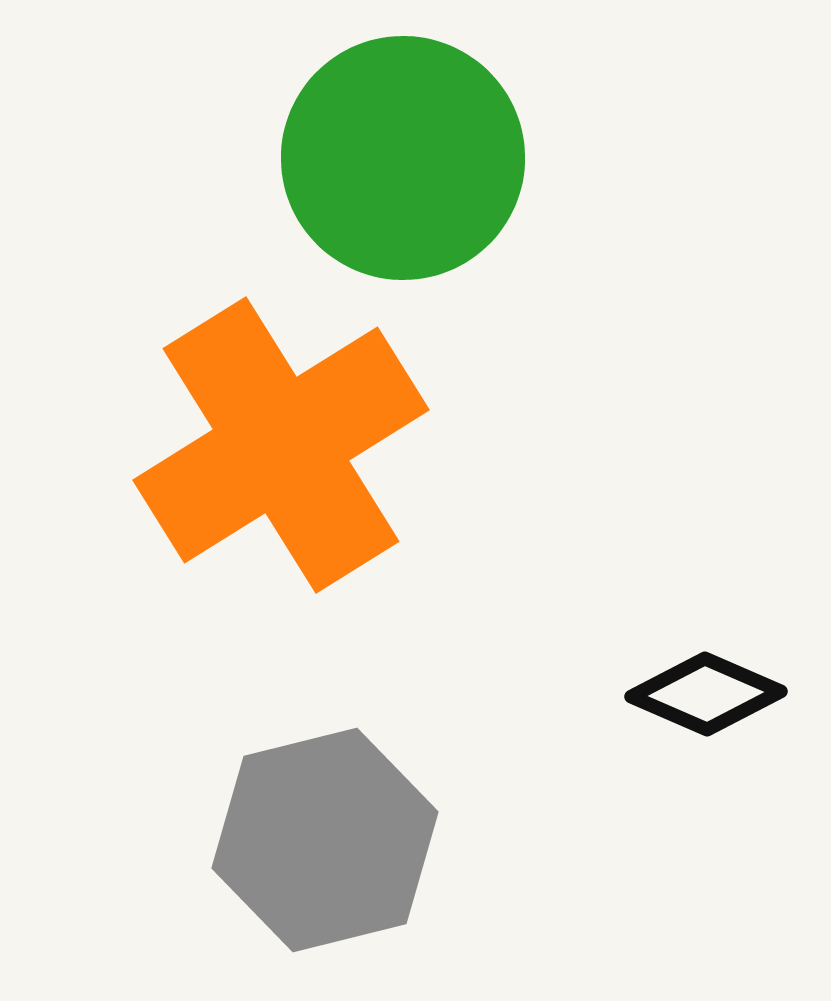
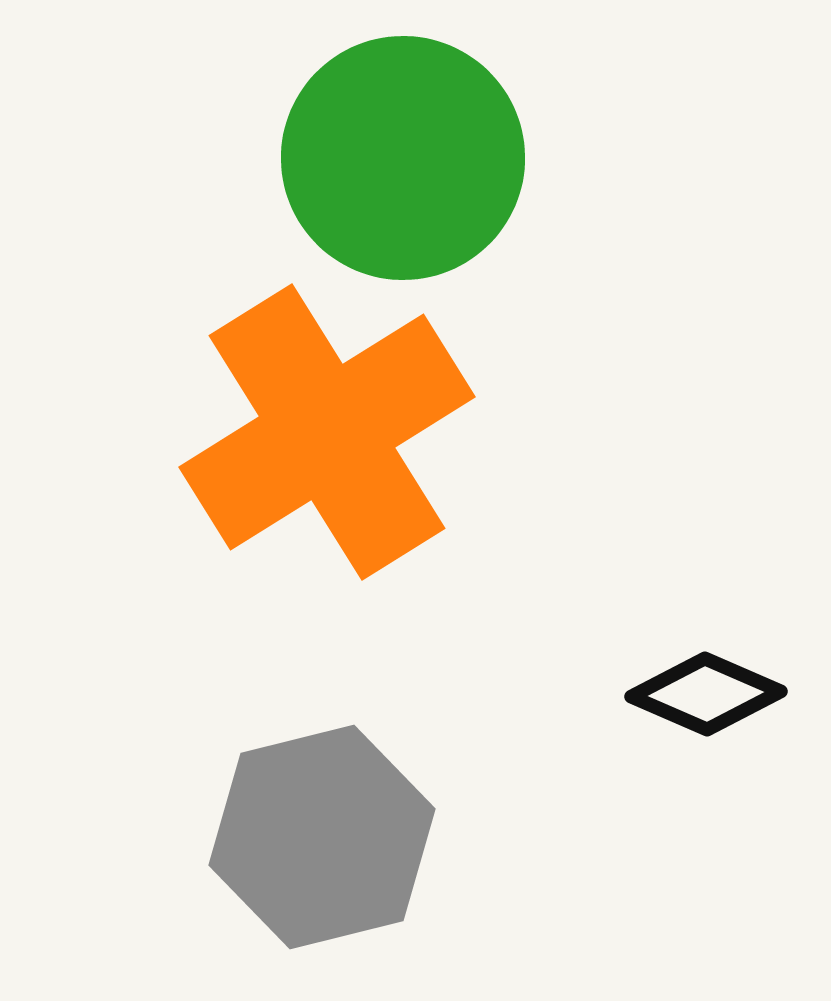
orange cross: moved 46 px right, 13 px up
gray hexagon: moved 3 px left, 3 px up
